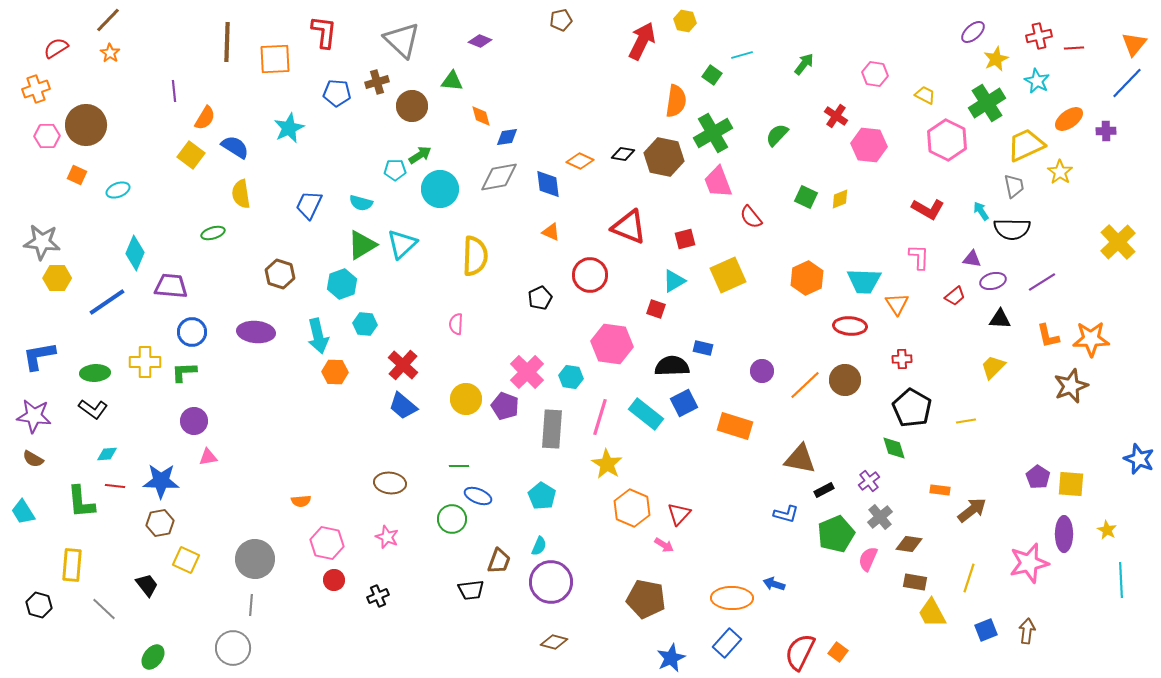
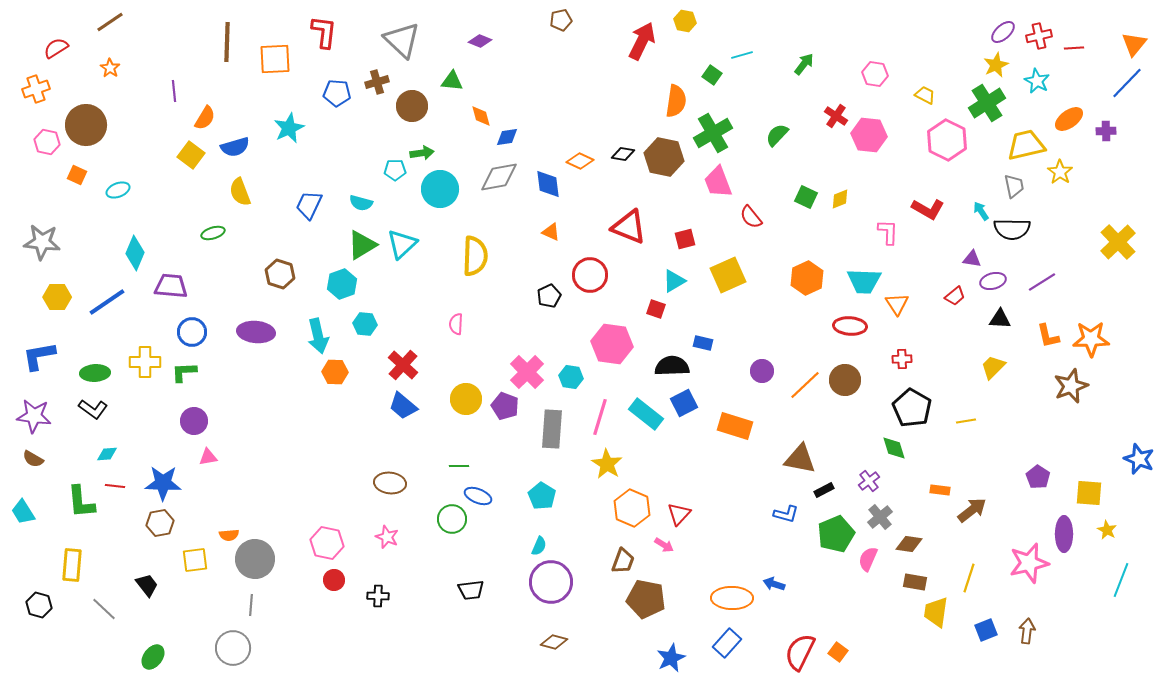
brown line at (108, 20): moved 2 px right, 2 px down; rotated 12 degrees clockwise
purple ellipse at (973, 32): moved 30 px right
orange star at (110, 53): moved 15 px down
yellow star at (996, 59): moved 6 px down
pink hexagon at (47, 136): moved 6 px down; rotated 15 degrees clockwise
pink hexagon at (869, 145): moved 10 px up
yellow trapezoid at (1026, 145): rotated 12 degrees clockwise
blue semicircle at (235, 147): rotated 132 degrees clockwise
green arrow at (420, 155): moved 2 px right, 2 px up; rotated 25 degrees clockwise
yellow semicircle at (241, 194): moved 1 px left, 2 px up; rotated 12 degrees counterclockwise
pink L-shape at (919, 257): moved 31 px left, 25 px up
yellow hexagon at (57, 278): moved 19 px down
black pentagon at (540, 298): moved 9 px right, 2 px up
blue rectangle at (703, 348): moved 5 px up
blue star at (161, 481): moved 2 px right, 2 px down
yellow square at (1071, 484): moved 18 px right, 9 px down
orange semicircle at (301, 501): moved 72 px left, 34 px down
yellow square at (186, 560): moved 9 px right; rotated 32 degrees counterclockwise
brown trapezoid at (499, 561): moved 124 px right
cyan line at (1121, 580): rotated 24 degrees clockwise
black cross at (378, 596): rotated 25 degrees clockwise
yellow trapezoid at (932, 613): moved 4 px right, 1 px up; rotated 36 degrees clockwise
